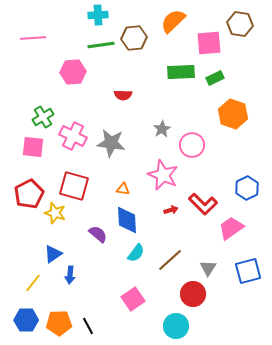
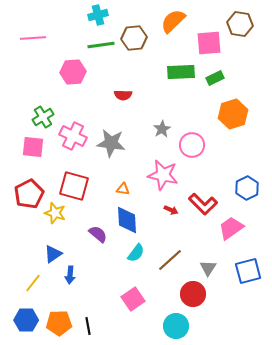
cyan cross at (98, 15): rotated 12 degrees counterclockwise
orange hexagon at (233, 114): rotated 24 degrees clockwise
pink star at (163, 175): rotated 12 degrees counterclockwise
red arrow at (171, 210): rotated 40 degrees clockwise
black line at (88, 326): rotated 18 degrees clockwise
